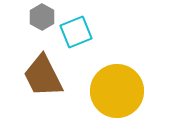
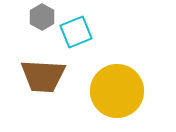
brown trapezoid: rotated 60 degrees counterclockwise
